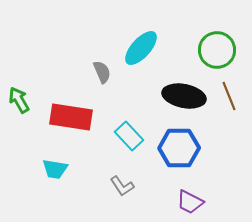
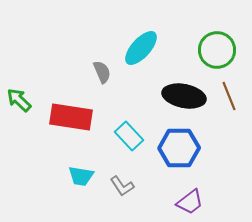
green arrow: rotated 16 degrees counterclockwise
cyan trapezoid: moved 26 px right, 7 px down
purple trapezoid: rotated 64 degrees counterclockwise
